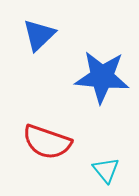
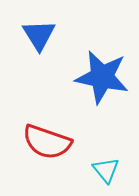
blue triangle: rotated 18 degrees counterclockwise
blue star: rotated 6 degrees clockwise
